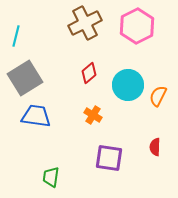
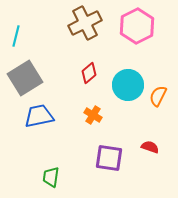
blue trapezoid: moved 3 px right; rotated 20 degrees counterclockwise
red semicircle: moved 5 px left; rotated 108 degrees clockwise
